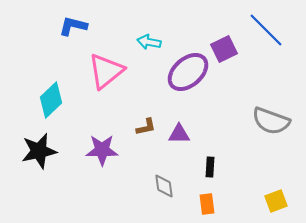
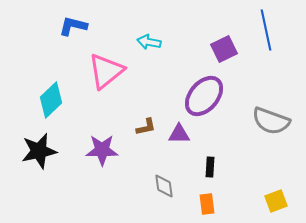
blue line: rotated 33 degrees clockwise
purple ellipse: moved 16 px right, 24 px down; rotated 9 degrees counterclockwise
